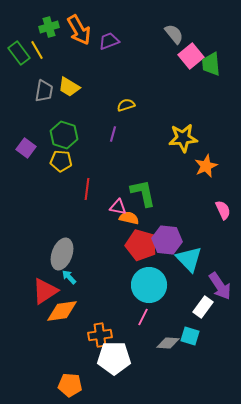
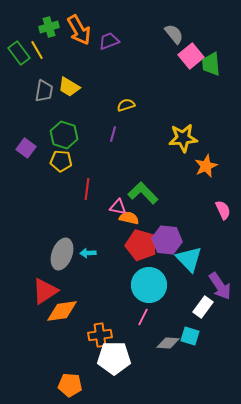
green L-shape: rotated 32 degrees counterclockwise
cyan arrow: moved 19 px right, 24 px up; rotated 49 degrees counterclockwise
